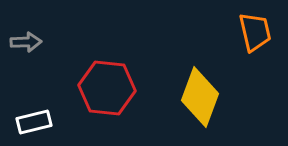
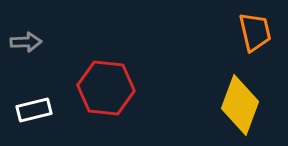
red hexagon: moved 1 px left
yellow diamond: moved 40 px right, 8 px down
white rectangle: moved 12 px up
